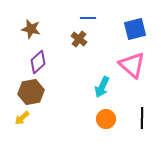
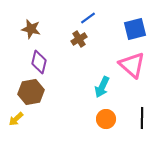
blue line: rotated 35 degrees counterclockwise
brown cross: rotated 21 degrees clockwise
purple diamond: moved 1 px right; rotated 35 degrees counterclockwise
yellow arrow: moved 6 px left, 1 px down
